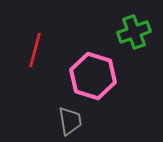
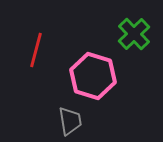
green cross: moved 2 px down; rotated 24 degrees counterclockwise
red line: moved 1 px right
